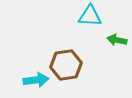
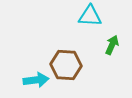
green arrow: moved 5 px left, 5 px down; rotated 102 degrees clockwise
brown hexagon: rotated 12 degrees clockwise
